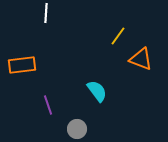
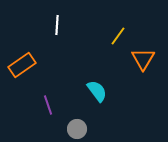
white line: moved 11 px right, 12 px down
orange triangle: moved 2 px right; rotated 40 degrees clockwise
orange rectangle: rotated 28 degrees counterclockwise
